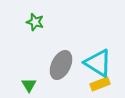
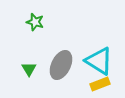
cyan triangle: moved 1 px right, 2 px up
green triangle: moved 16 px up
